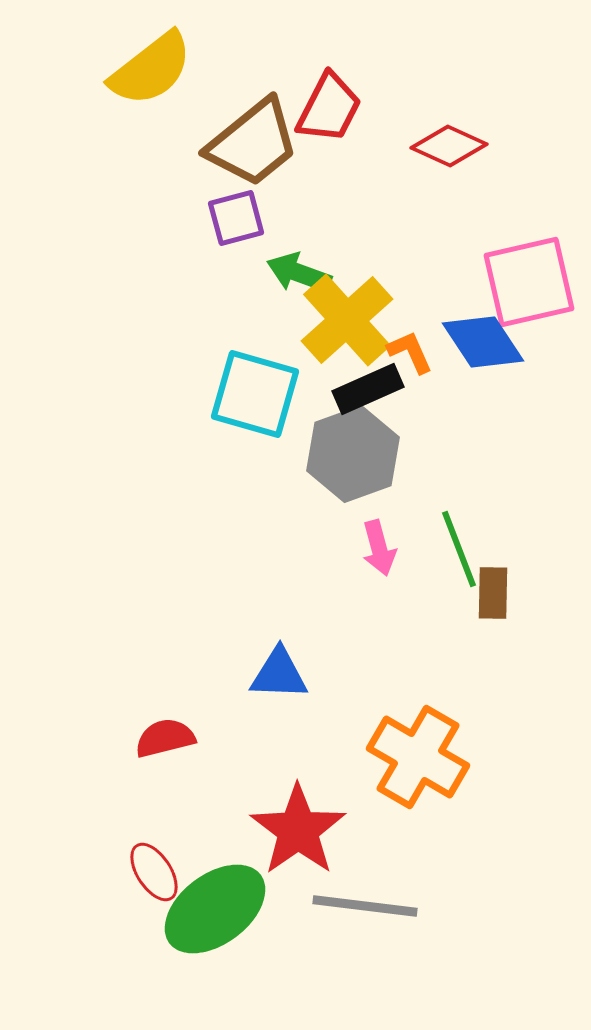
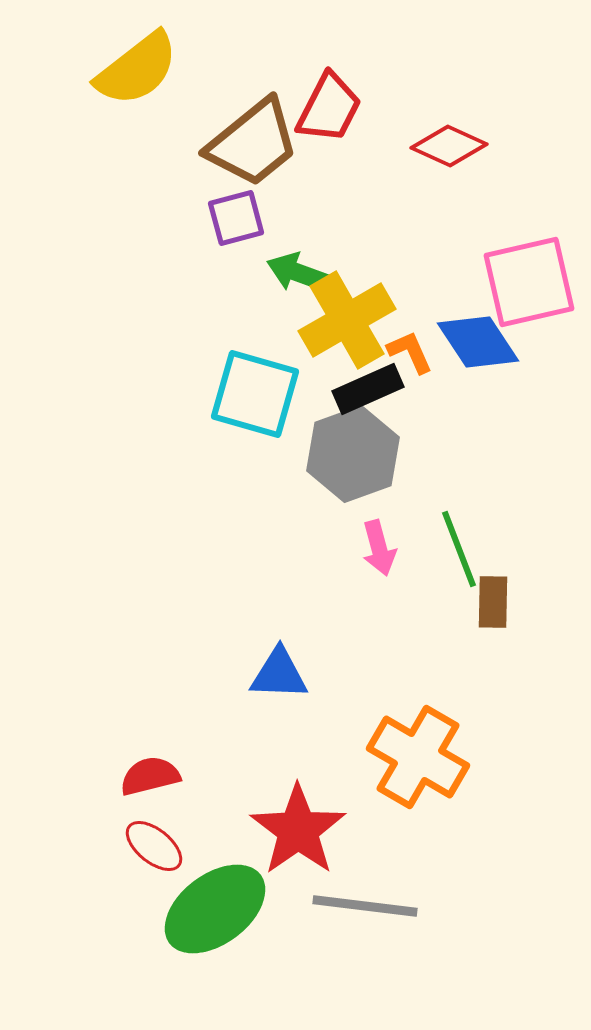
yellow semicircle: moved 14 px left
yellow cross: rotated 12 degrees clockwise
blue diamond: moved 5 px left
brown rectangle: moved 9 px down
red semicircle: moved 15 px left, 38 px down
red ellipse: moved 26 px up; rotated 18 degrees counterclockwise
